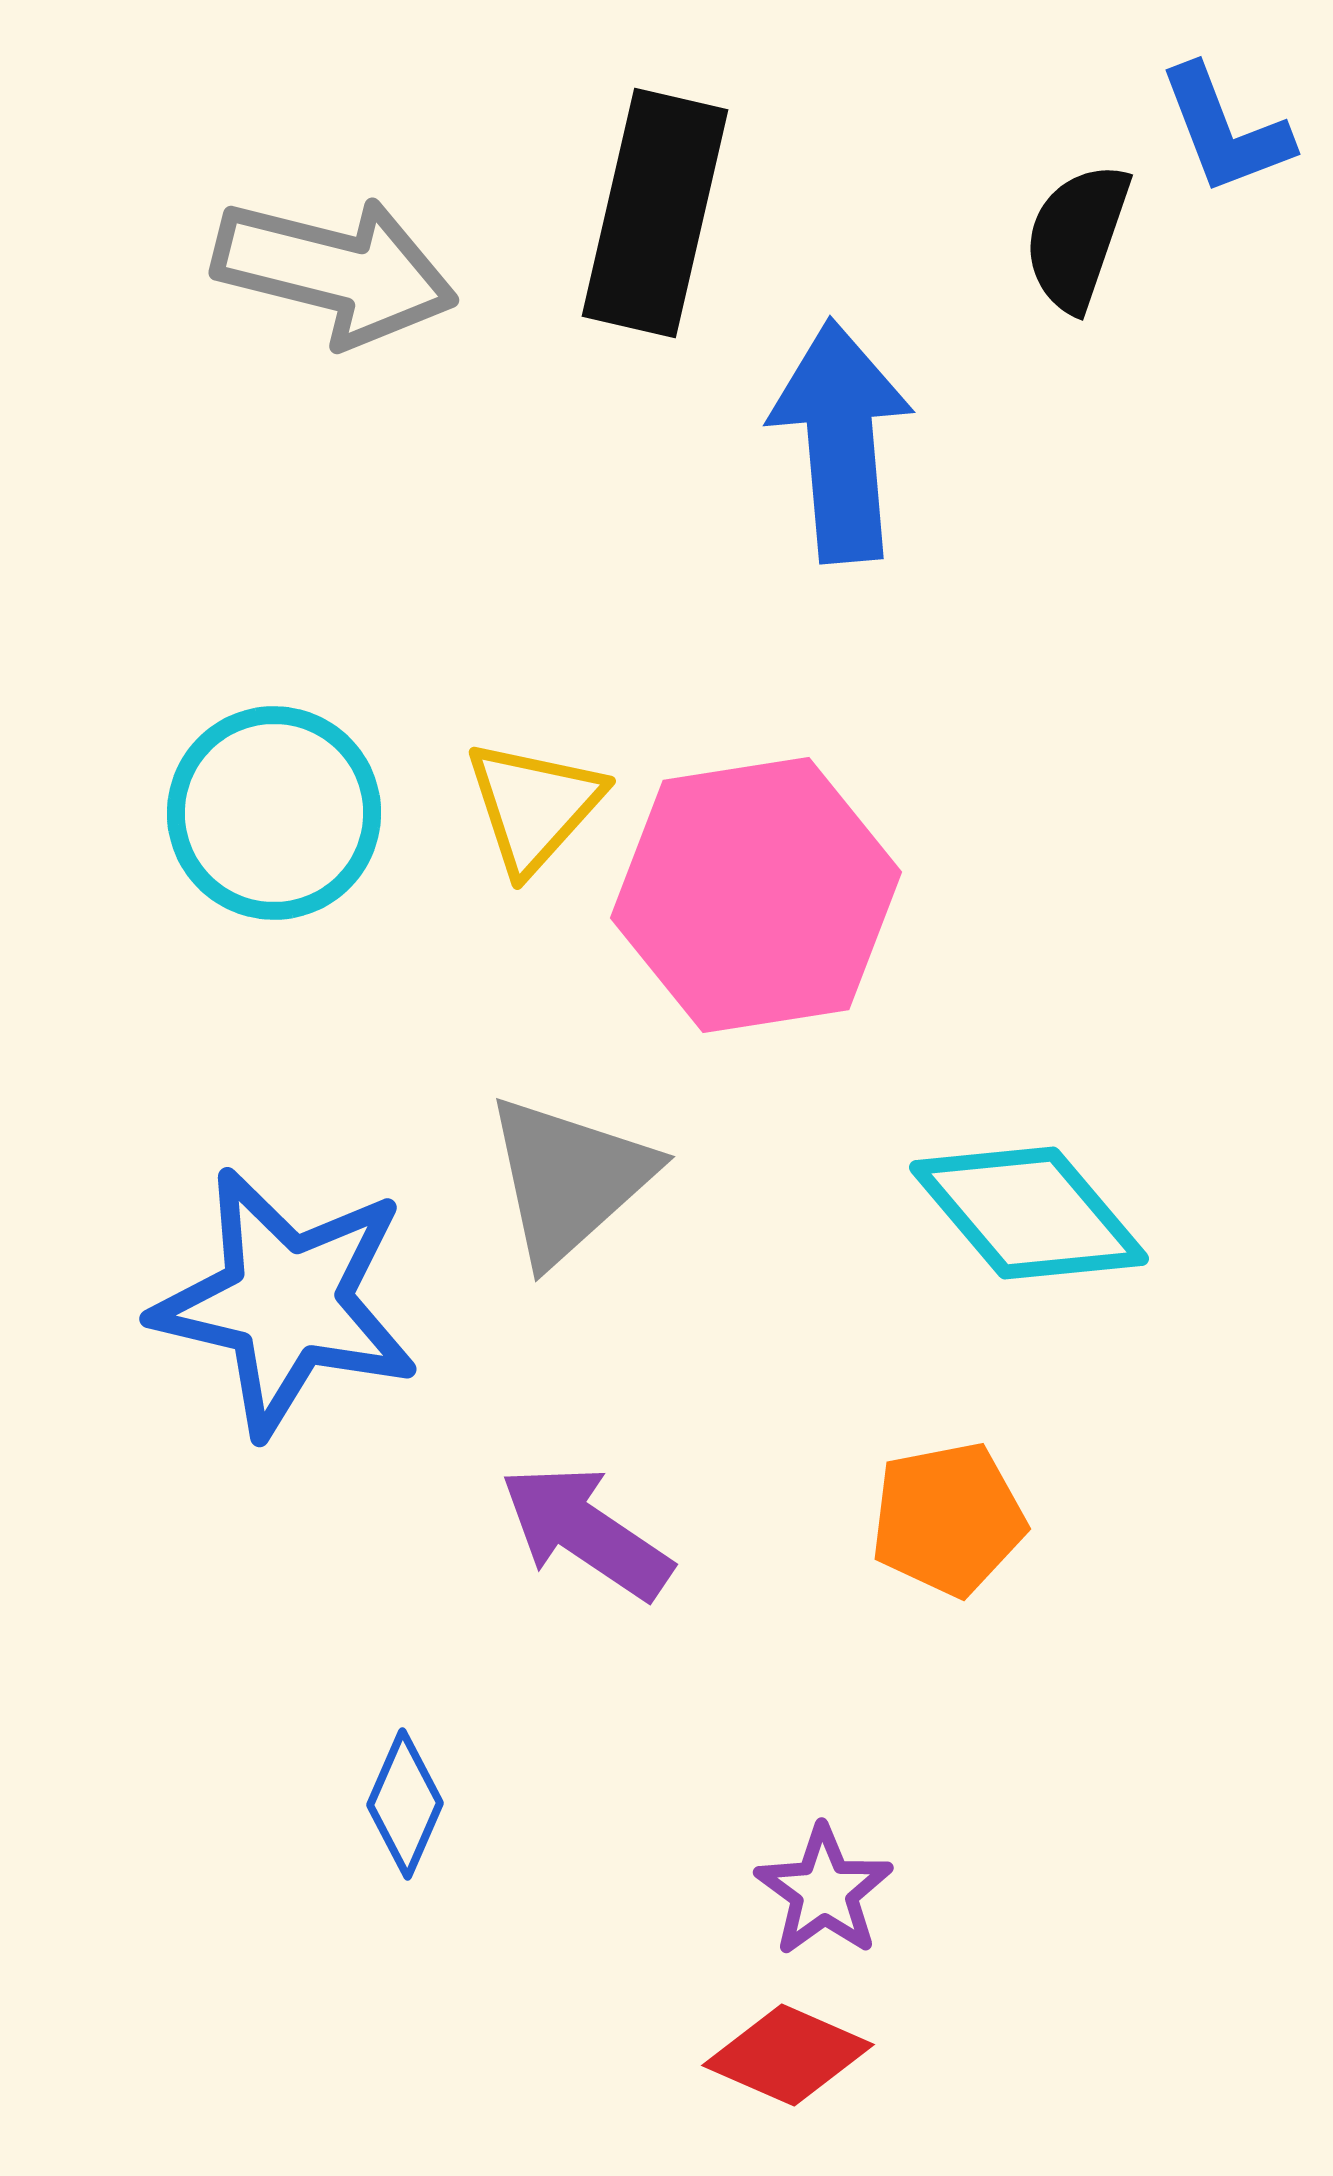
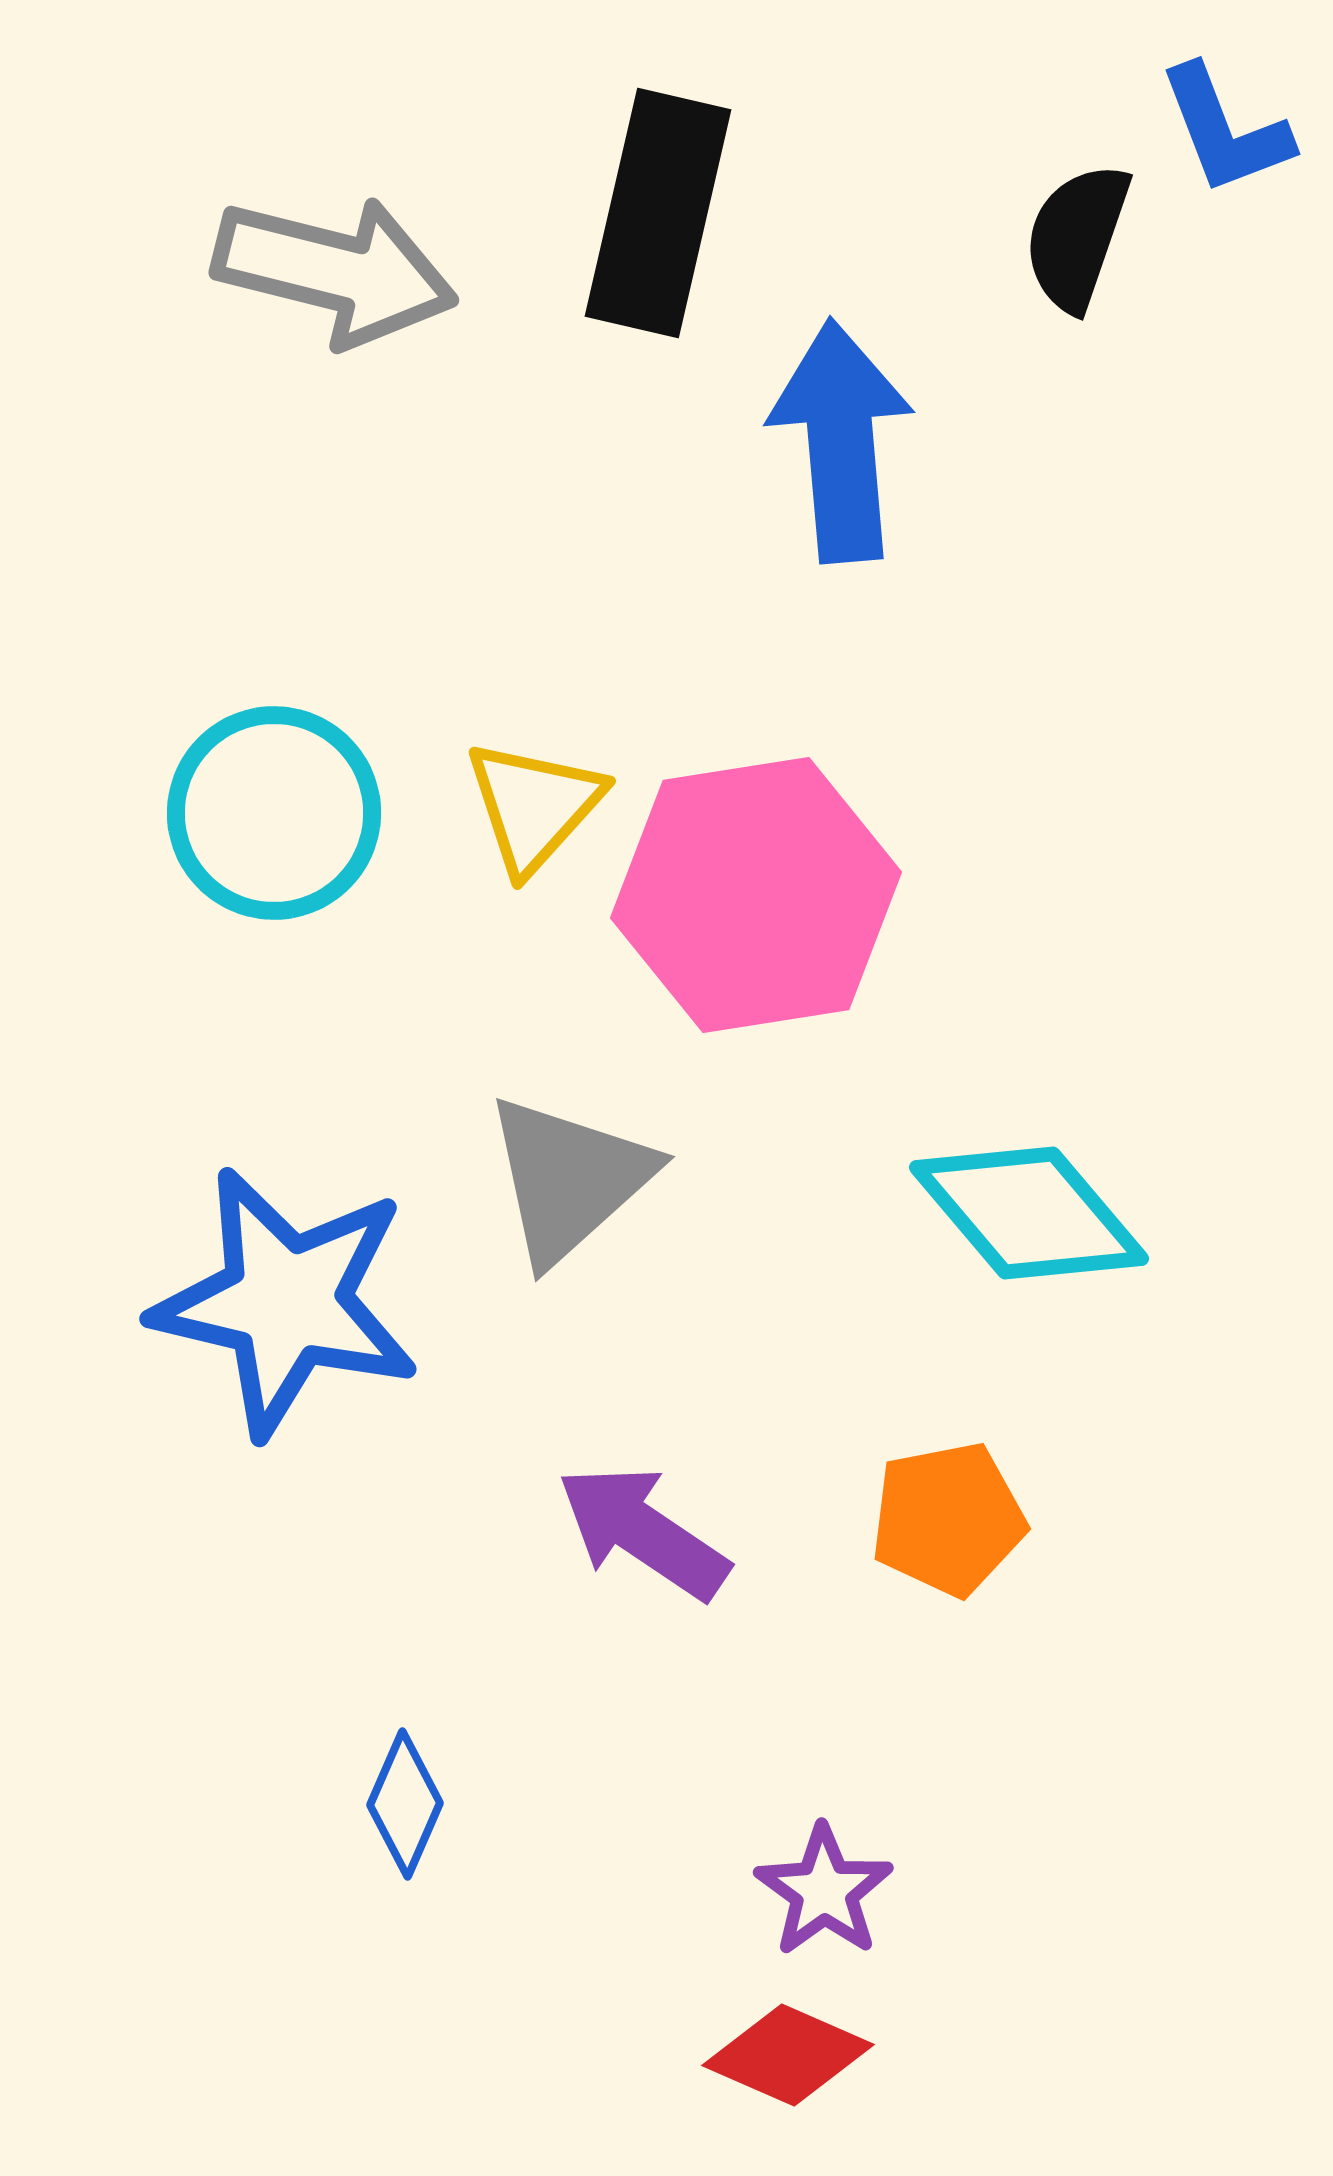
black rectangle: moved 3 px right
purple arrow: moved 57 px right
